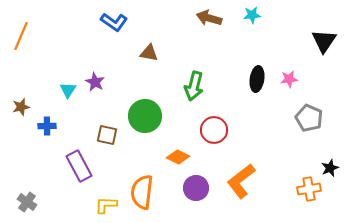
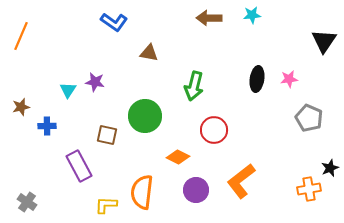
brown arrow: rotated 15 degrees counterclockwise
purple star: rotated 18 degrees counterclockwise
purple circle: moved 2 px down
